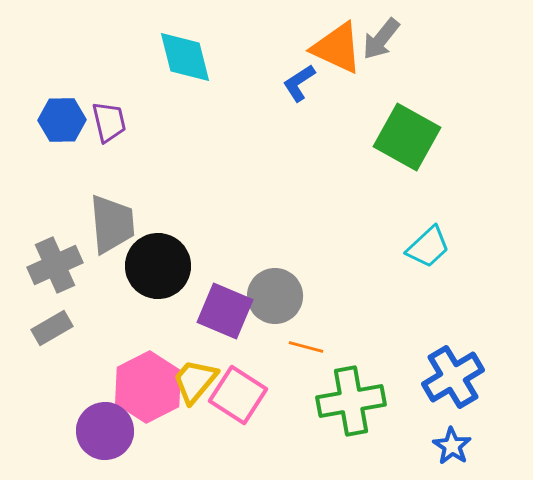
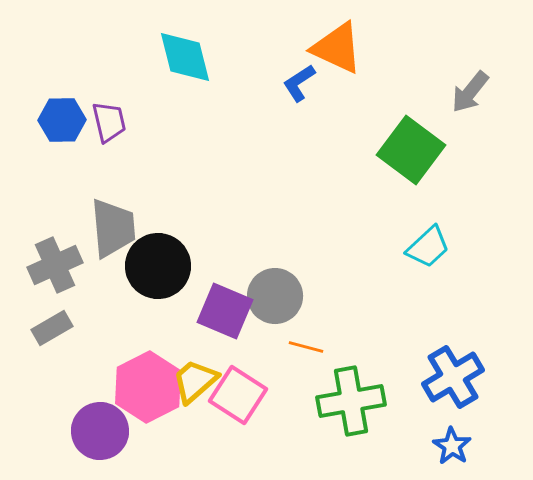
gray arrow: moved 89 px right, 53 px down
green square: moved 4 px right, 13 px down; rotated 8 degrees clockwise
gray trapezoid: moved 1 px right, 4 px down
yellow trapezoid: rotated 9 degrees clockwise
purple circle: moved 5 px left
